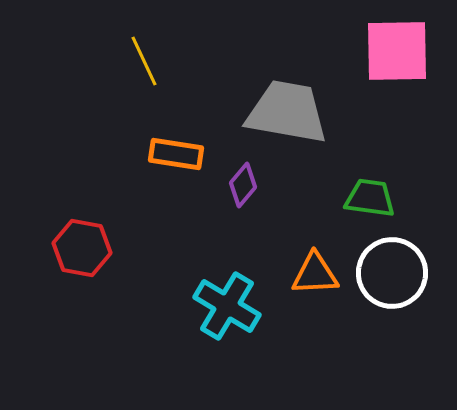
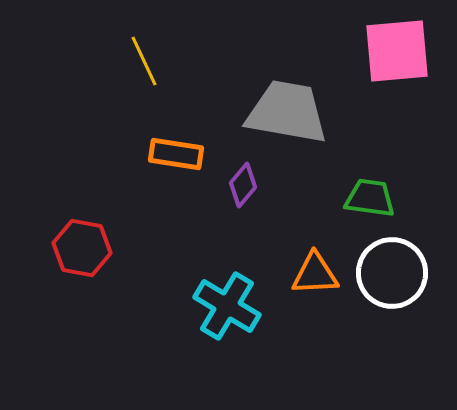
pink square: rotated 4 degrees counterclockwise
